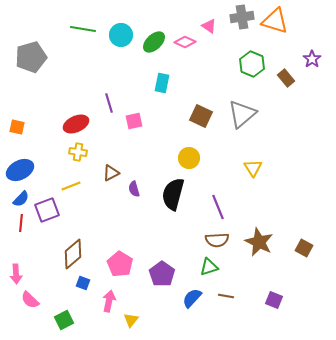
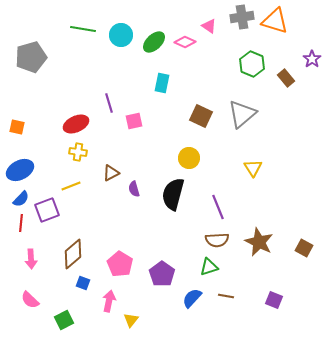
pink arrow at (16, 274): moved 15 px right, 15 px up
